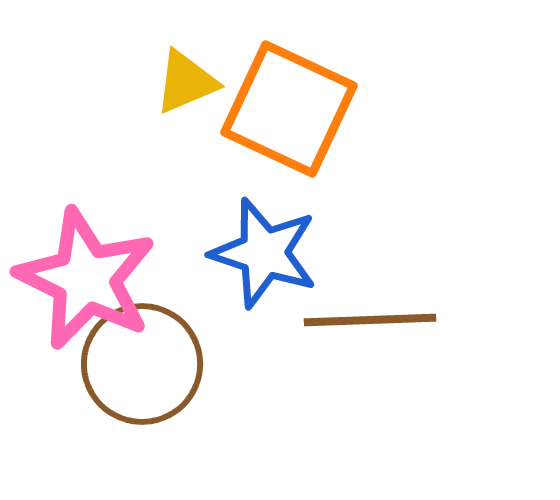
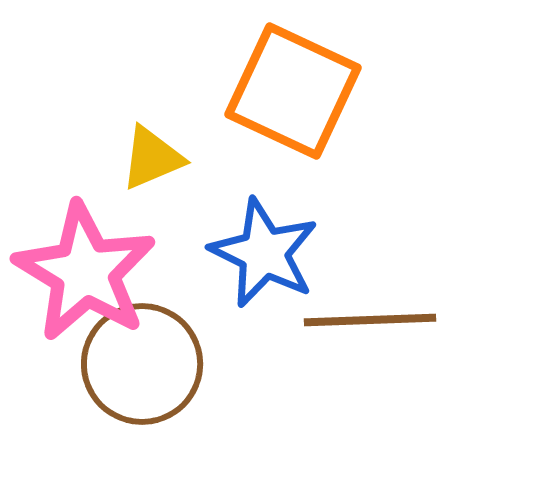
yellow triangle: moved 34 px left, 76 px down
orange square: moved 4 px right, 18 px up
blue star: rotated 8 degrees clockwise
pink star: moved 1 px left, 7 px up; rotated 5 degrees clockwise
